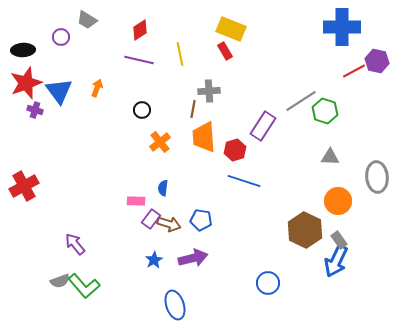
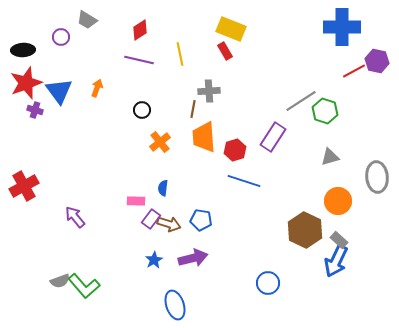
purple rectangle at (263, 126): moved 10 px right, 11 px down
gray triangle at (330, 157): rotated 18 degrees counterclockwise
gray rectangle at (339, 240): rotated 12 degrees counterclockwise
purple arrow at (75, 244): moved 27 px up
